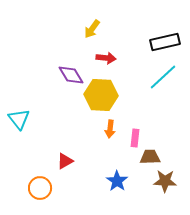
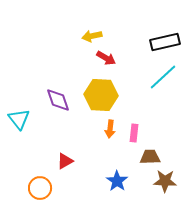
yellow arrow: moved 7 px down; rotated 42 degrees clockwise
red arrow: rotated 24 degrees clockwise
purple diamond: moved 13 px left, 25 px down; rotated 12 degrees clockwise
pink rectangle: moved 1 px left, 5 px up
